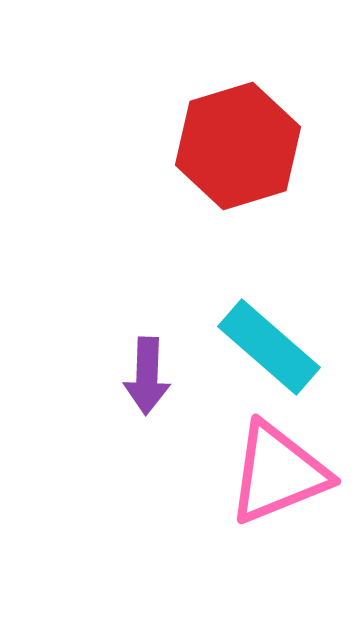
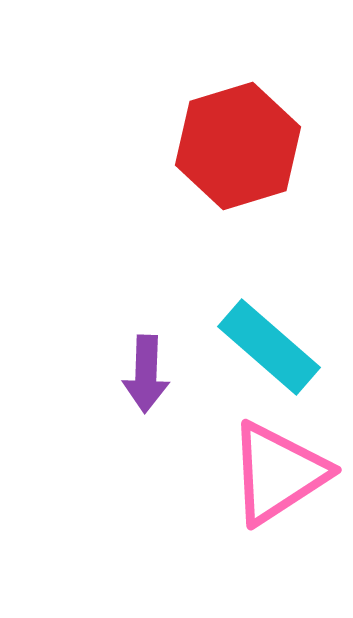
purple arrow: moved 1 px left, 2 px up
pink triangle: rotated 11 degrees counterclockwise
